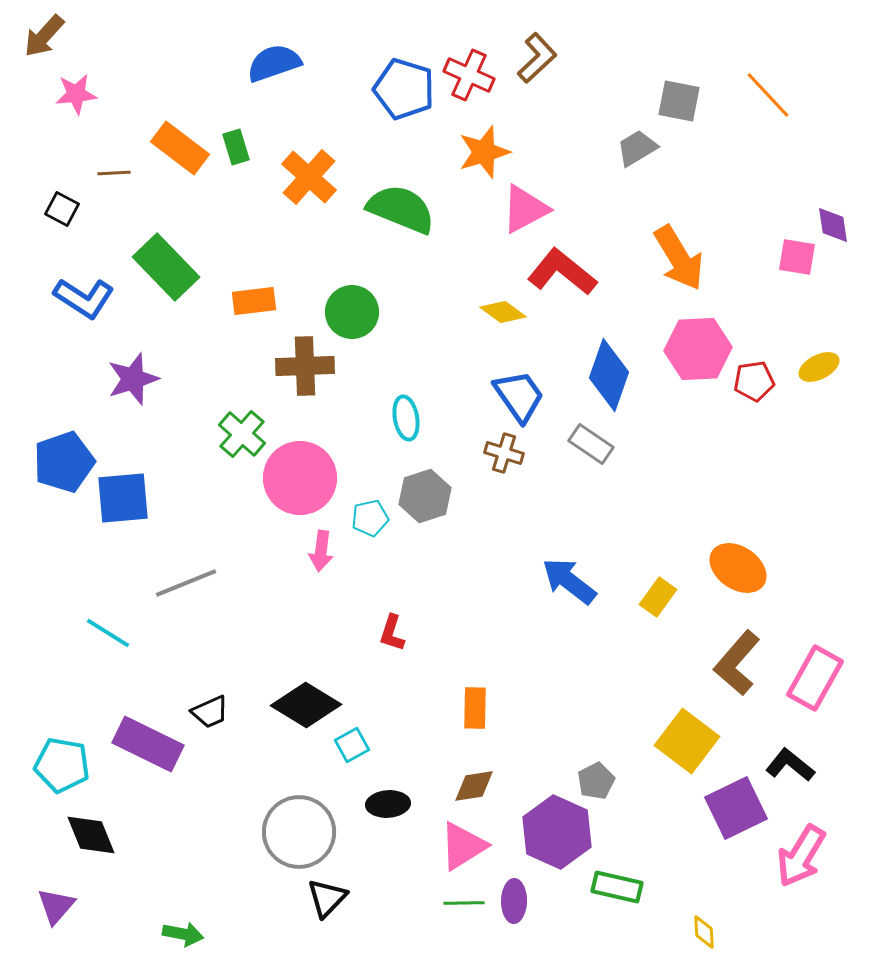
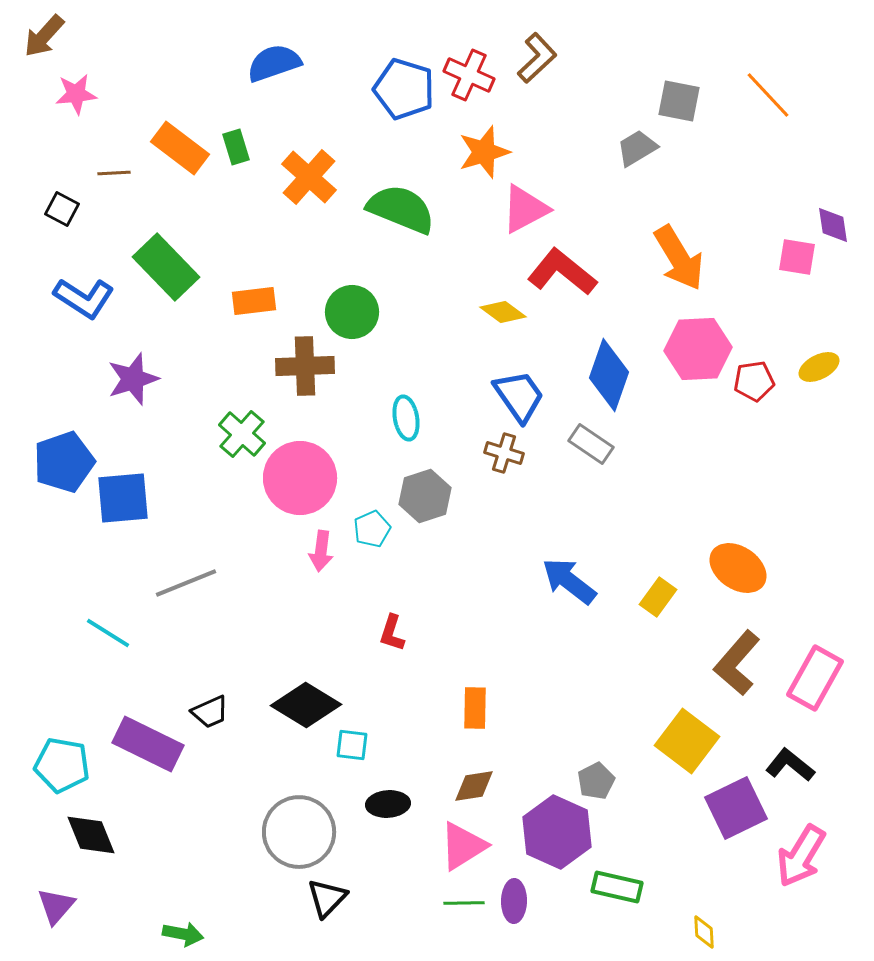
cyan pentagon at (370, 518): moved 2 px right, 11 px down; rotated 12 degrees counterclockwise
cyan square at (352, 745): rotated 36 degrees clockwise
